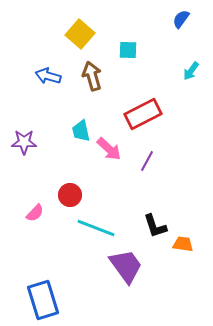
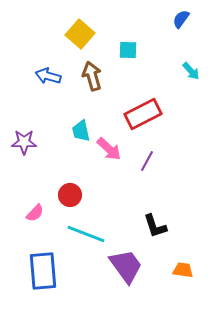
cyan arrow: rotated 78 degrees counterclockwise
cyan line: moved 10 px left, 6 px down
orange trapezoid: moved 26 px down
blue rectangle: moved 29 px up; rotated 12 degrees clockwise
